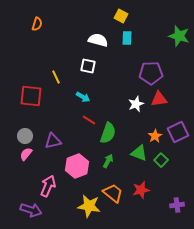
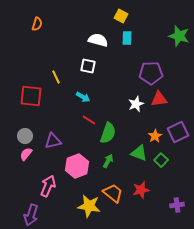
purple arrow: moved 5 px down; rotated 90 degrees clockwise
